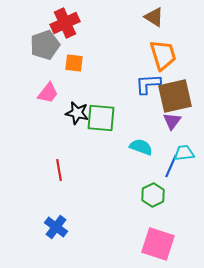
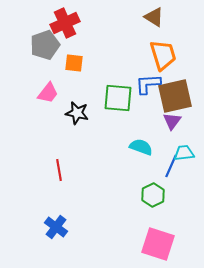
green square: moved 17 px right, 20 px up
